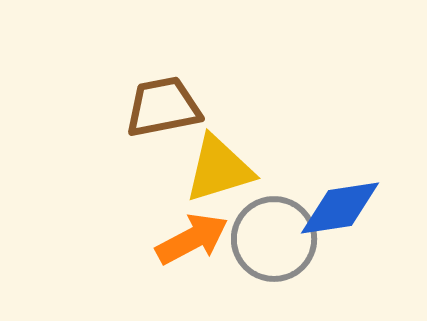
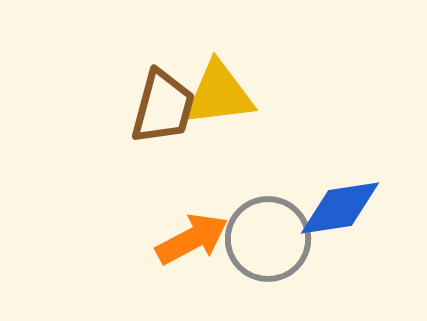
brown trapezoid: rotated 116 degrees clockwise
yellow triangle: moved 75 px up; rotated 10 degrees clockwise
gray circle: moved 6 px left
